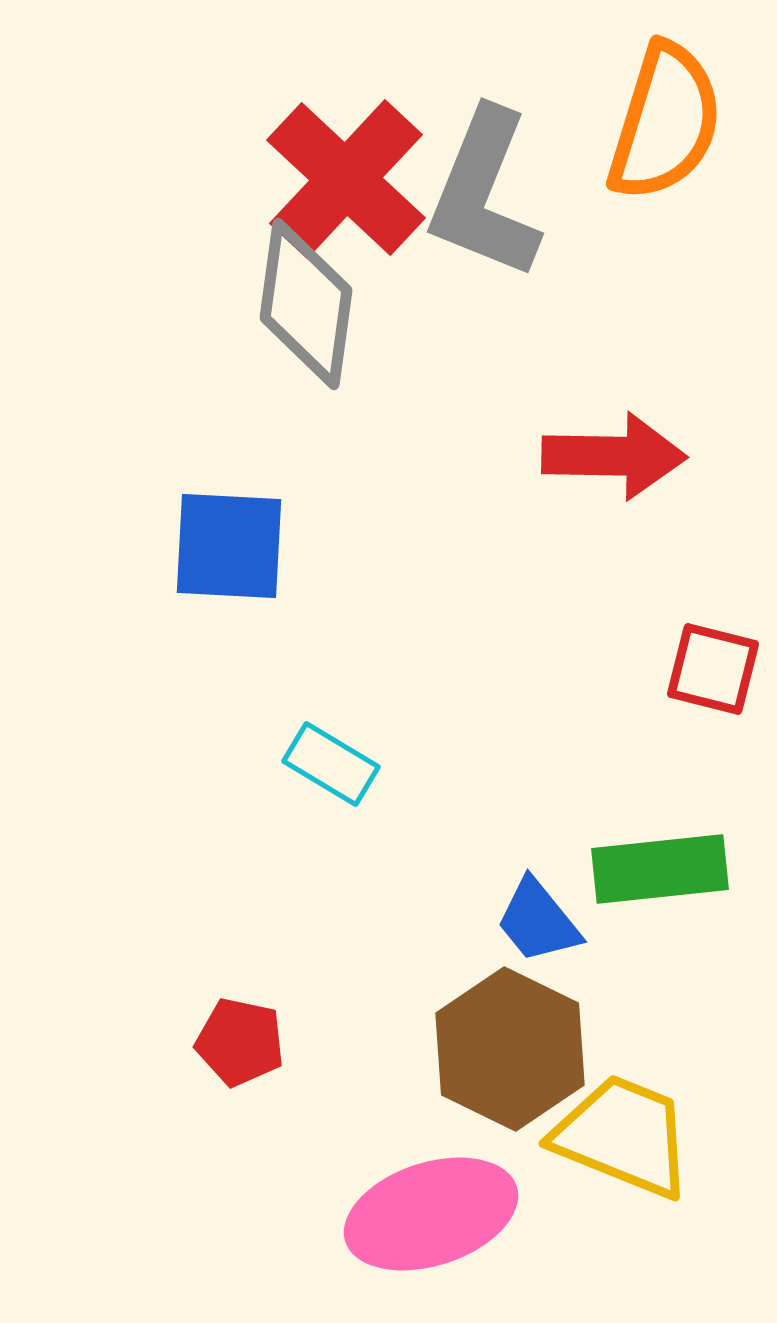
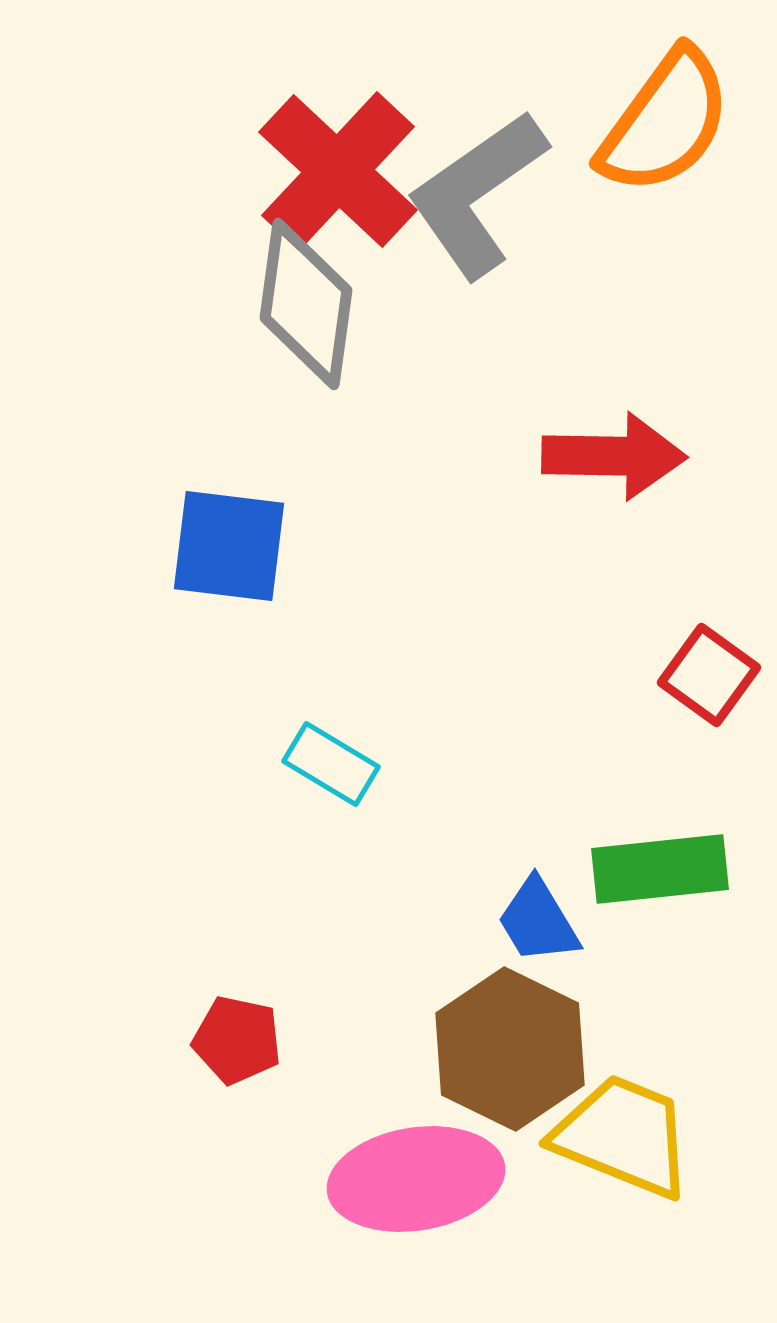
orange semicircle: rotated 19 degrees clockwise
red cross: moved 8 px left, 8 px up
gray L-shape: moved 7 px left; rotated 33 degrees clockwise
blue square: rotated 4 degrees clockwise
red square: moved 4 px left, 6 px down; rotated 22 degrees clockwise
blue trapezoid: rotated 8 degrees clockwise
red pentagon: moved 3 px left, 2 px up
pink ellipse: moved 15 px left, 35 px up; rotated 9 degrees clockwise
